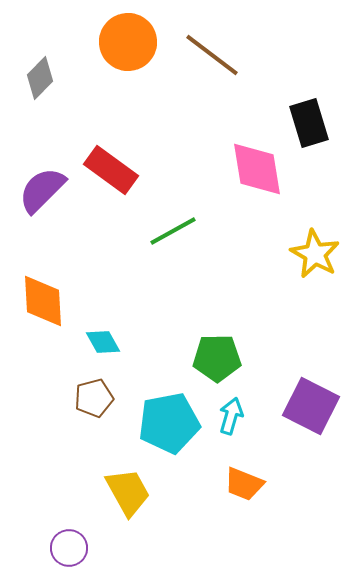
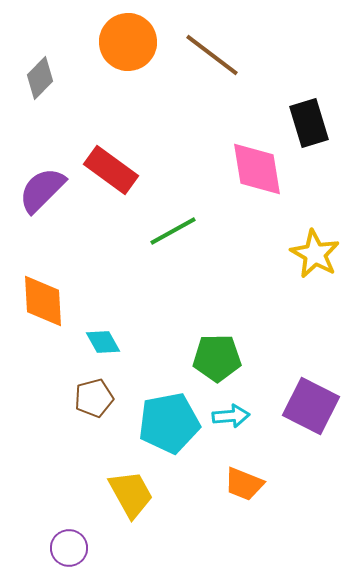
cyan arrow: rotated 69 degrees clockwise
yellow trapezoid: moved 3 px right, 2 px down
